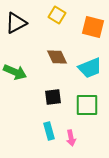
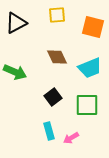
yellow square: rotated 36 degrees counterclockwise
black square: rotated 30 degrees counterclockwise
pink arrow: rotated 70 degrees clockwise
